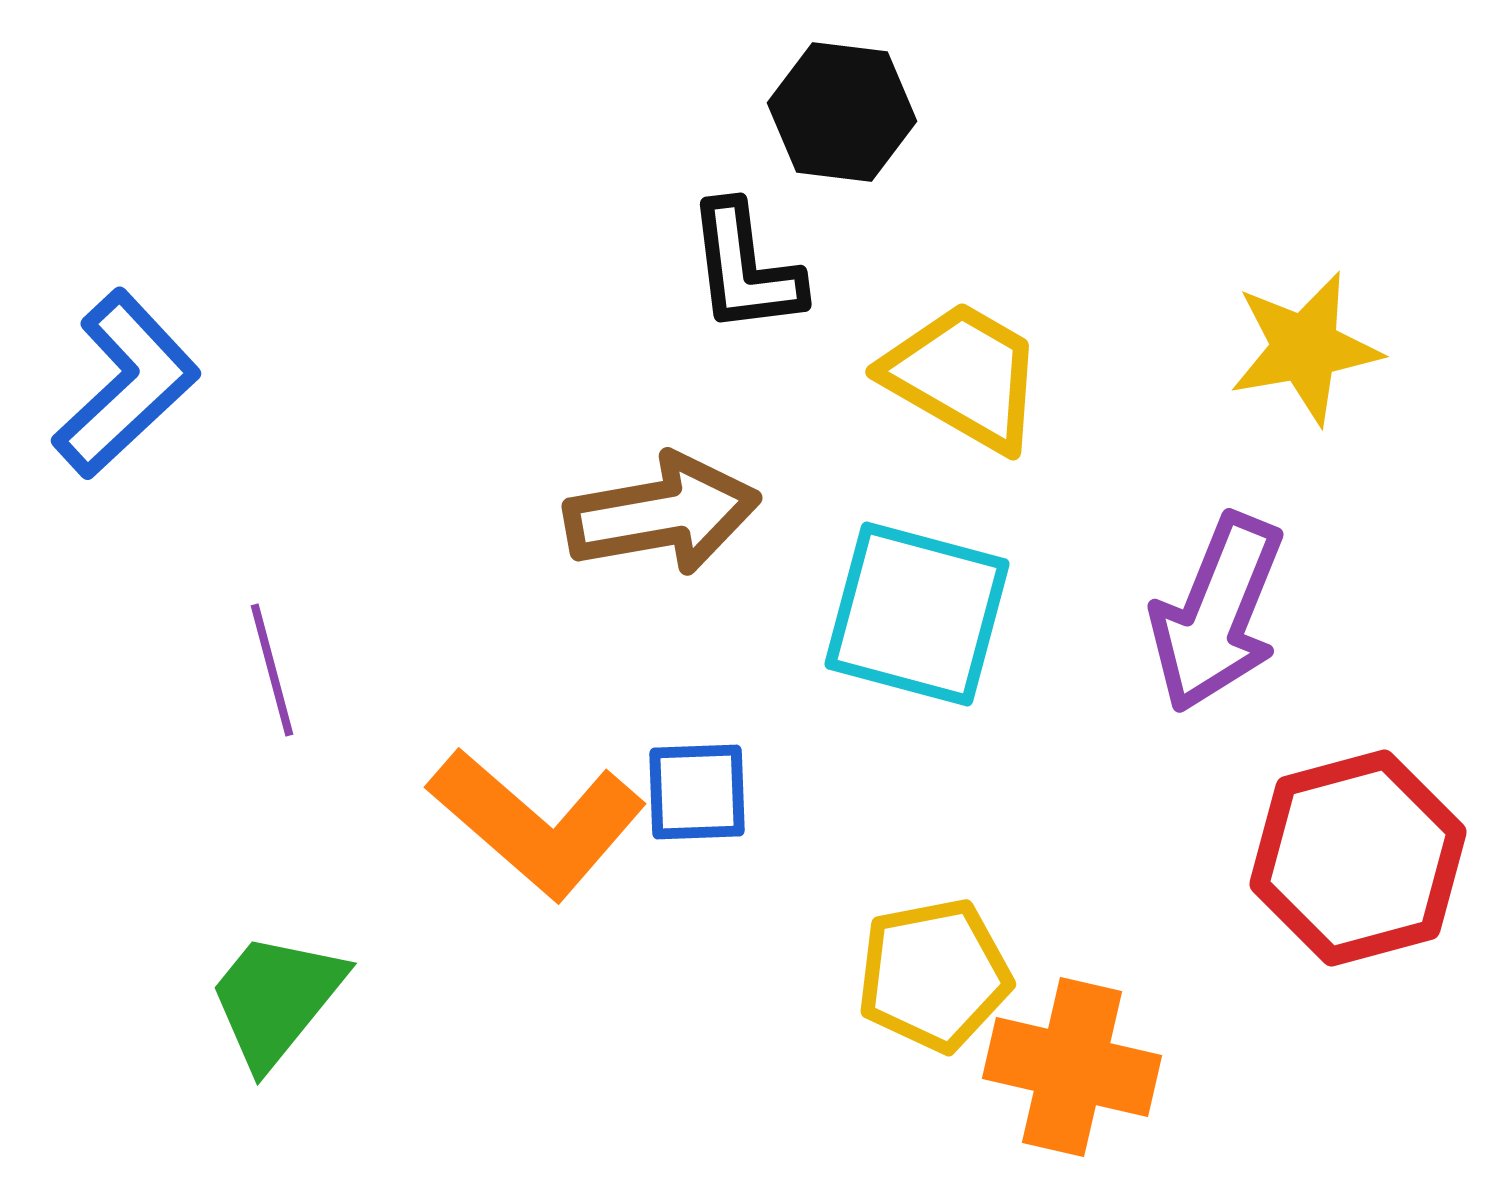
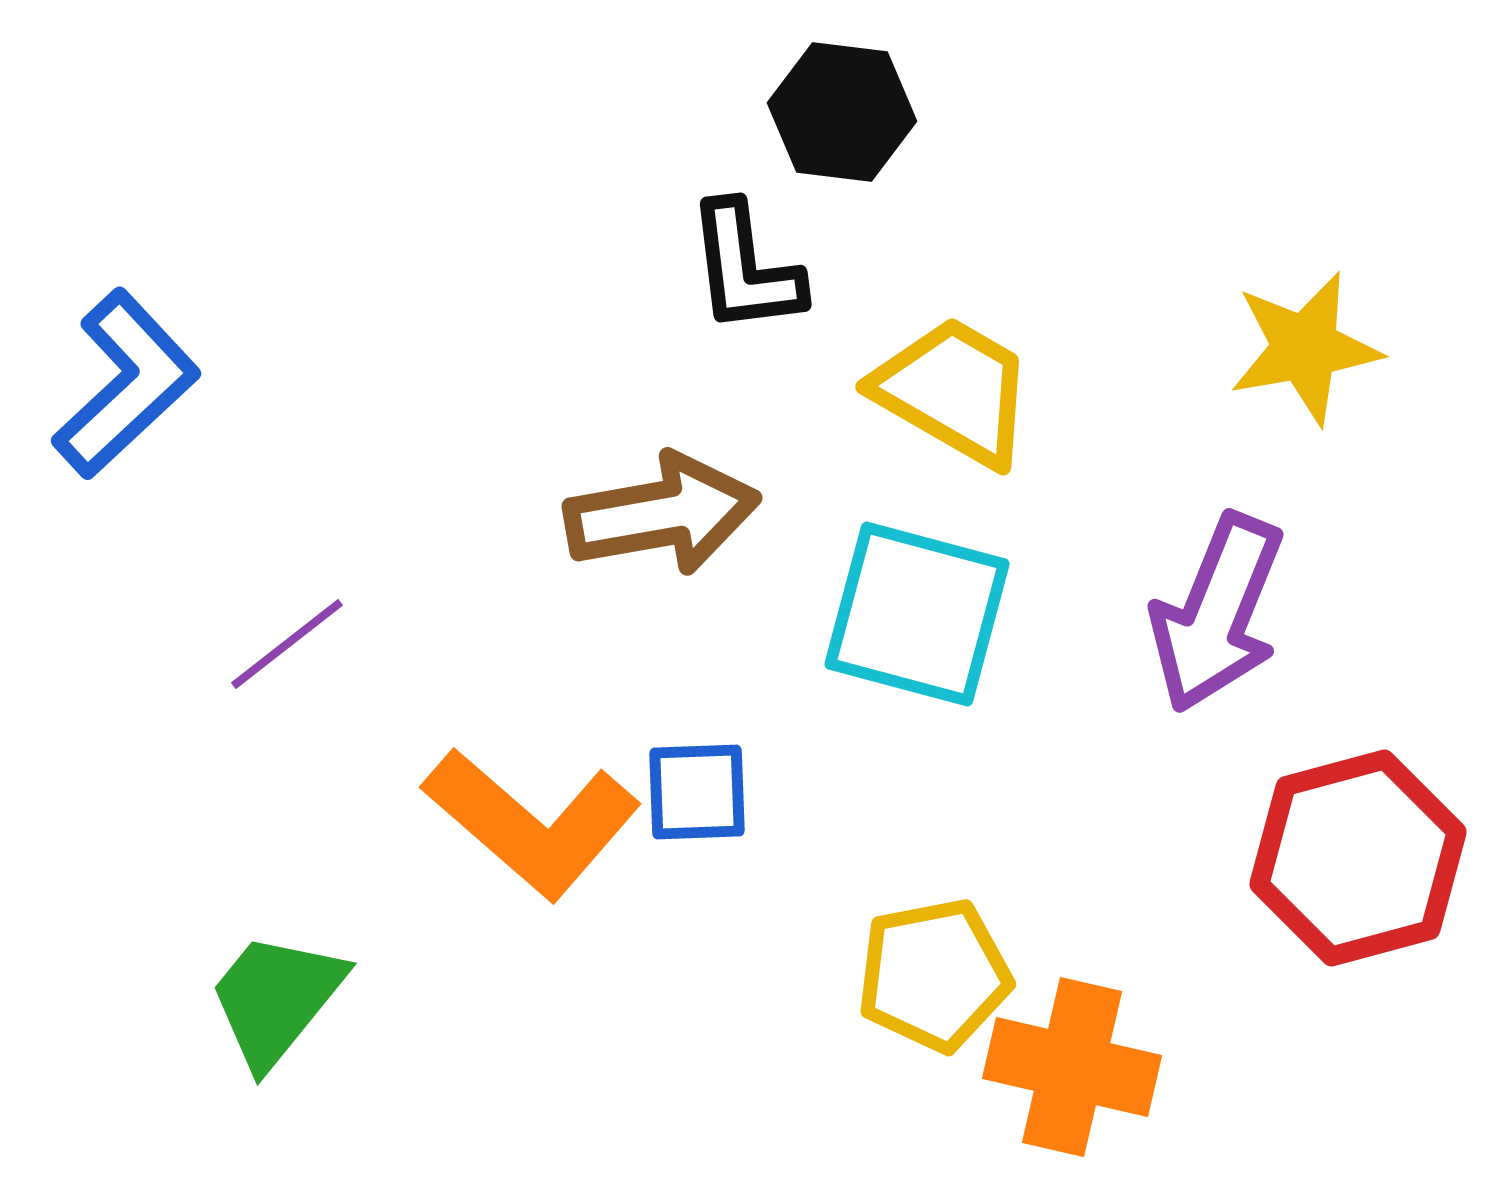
yellow trapezoid: moved 10 px left, 15 px down
purple line: moved 15 px right, 26 px up; rotated 67 degrees clockwise
orange L-shape: moved 5 px left
